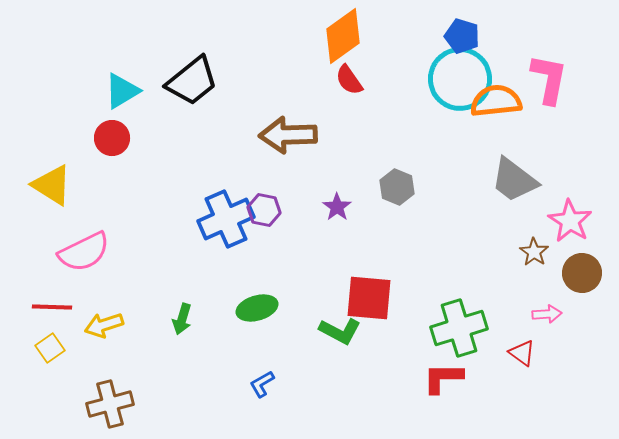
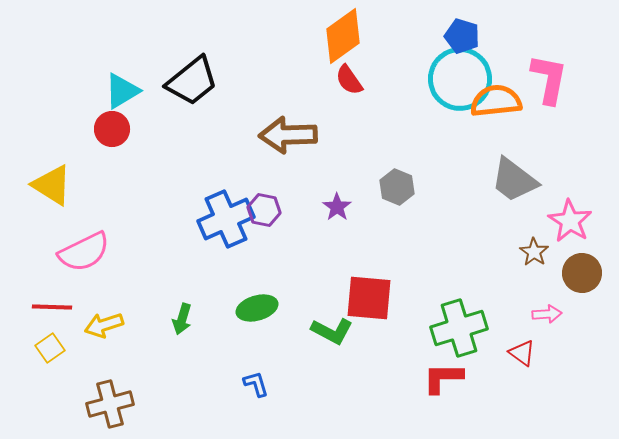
red circle: moved 9 px up
green L-shape: moved 8 px left
blue L-shape: moved 6 px left; rotated 104 degrees clockwise
